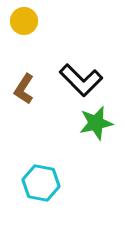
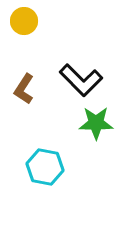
green star: rotated 12 degrees clockwise
cyan hexagon: moved 4 px right, 16 px up
